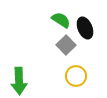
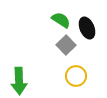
black ellipse: moved 2 px right
